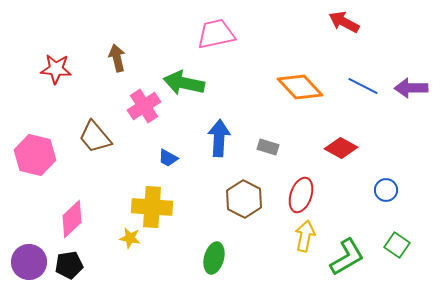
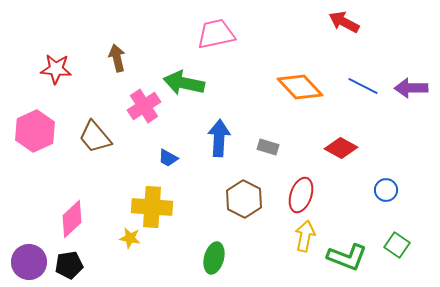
pink hexagon: moved 24 px up; rotated 21 degrees clockwise
green L-shape: rotated 51 degrees clockwise
